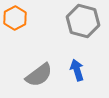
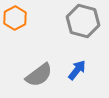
blue arrow: rotated 55 degrees clockwise
